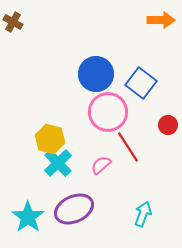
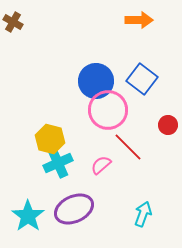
orange arrow: moved 22 px left
blue circle: moved 7 px down
blue square: moved 1 px right, 4 px up
pink circle: moved 2 px up
red line: rotated 12 degrees counterclockwise
cyan cross: rotated 20 degrees clockwise
cyan star: moved 1 px up
